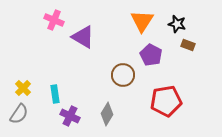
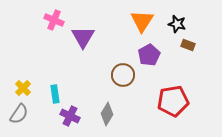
purple triangle: rotated 30 degrees clockwise
purple pentagon: moved 2 px left; rotated 15 degrees clockwise
red pentagon: moved 7 px right
